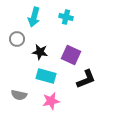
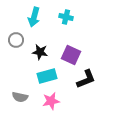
gray circle: moved 1 px left, 1 px down
cyan rectangle: moved 1 px right; rotated 30 degrees counterclockwise
gray semicircle: moved 1 px right, 2 px down
